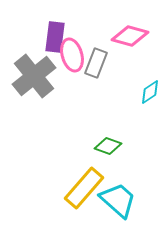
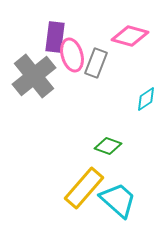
cyan diamond: moved 4 px left, 7 px down
